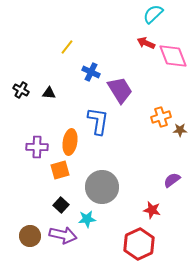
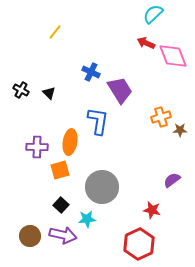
yellow line: moved 12 px left, 15 px up
black triangle: rotated 40 degrees clockwise
